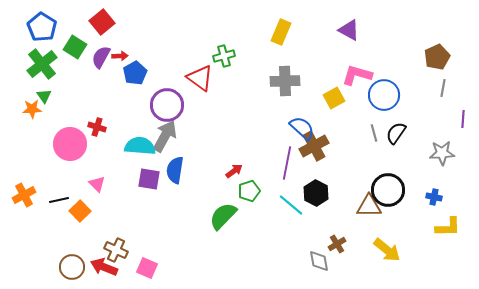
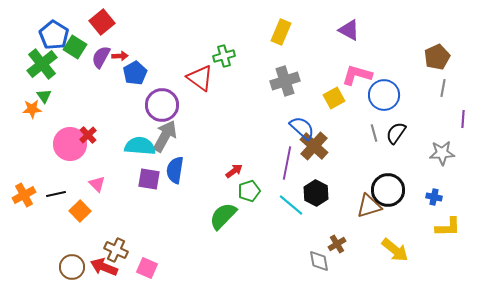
blue pentagon at (42, 27): moved 12 px right, 8 px down
gray cross at (285, 81): rotated 16 degrees counterclockwise
purple circle at (167, 105): moved 5 px left
red cross at (97, 127): moved 9 px left, 8 px down; rotated 30 degrees clockwise
brown cross at (314, 146): rotated 20 degrees counterclockwise
black line at (59, 200): moved 3 px left, 6 px up
brown triangle at (369, 206): rotated 16 degrees counterclockwise
yellow arrow at (387, 250): moved 8 px right
